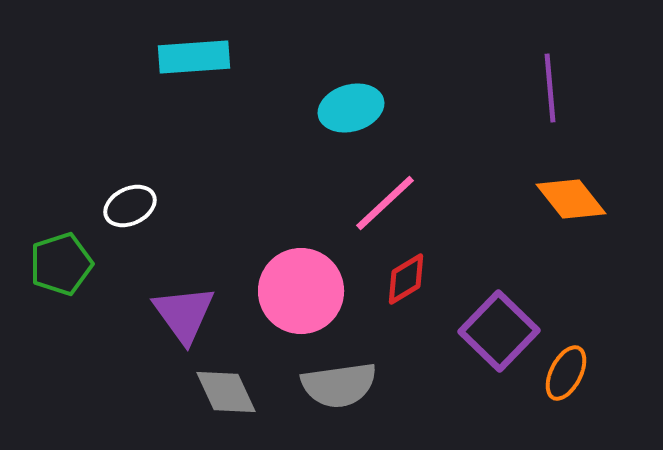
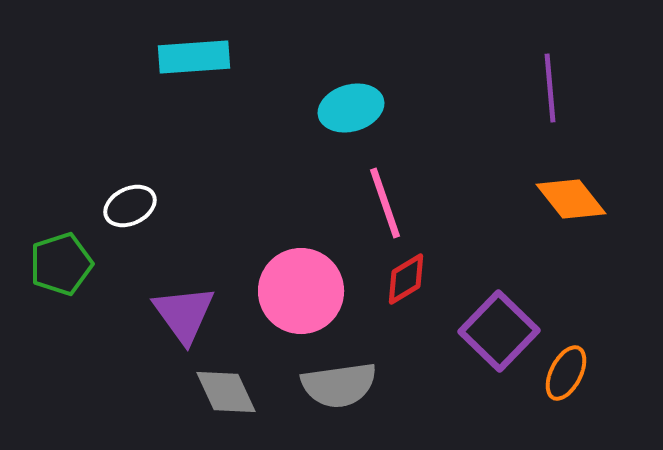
pink line: rotated 66 degrees counterclockwise
